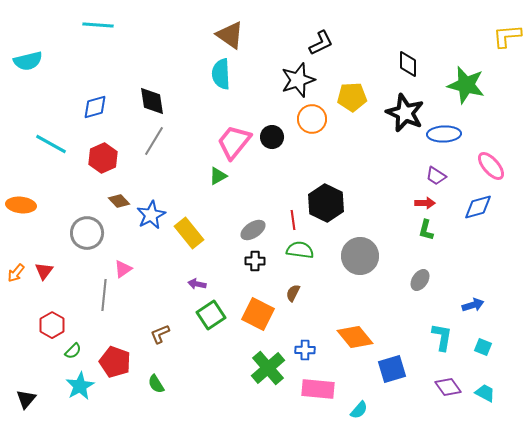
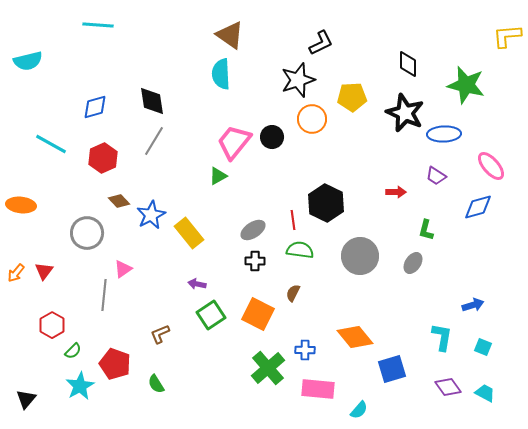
red arrow at (425, 203): moved 29 px left, 11 px up
gray ellipse at (420, 280): moved 7 px left, 17 px up
red pentagon at (115, 362): moved 2 px down
